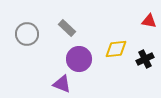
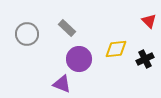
red triangle: rotated 35 degrees clockwise
